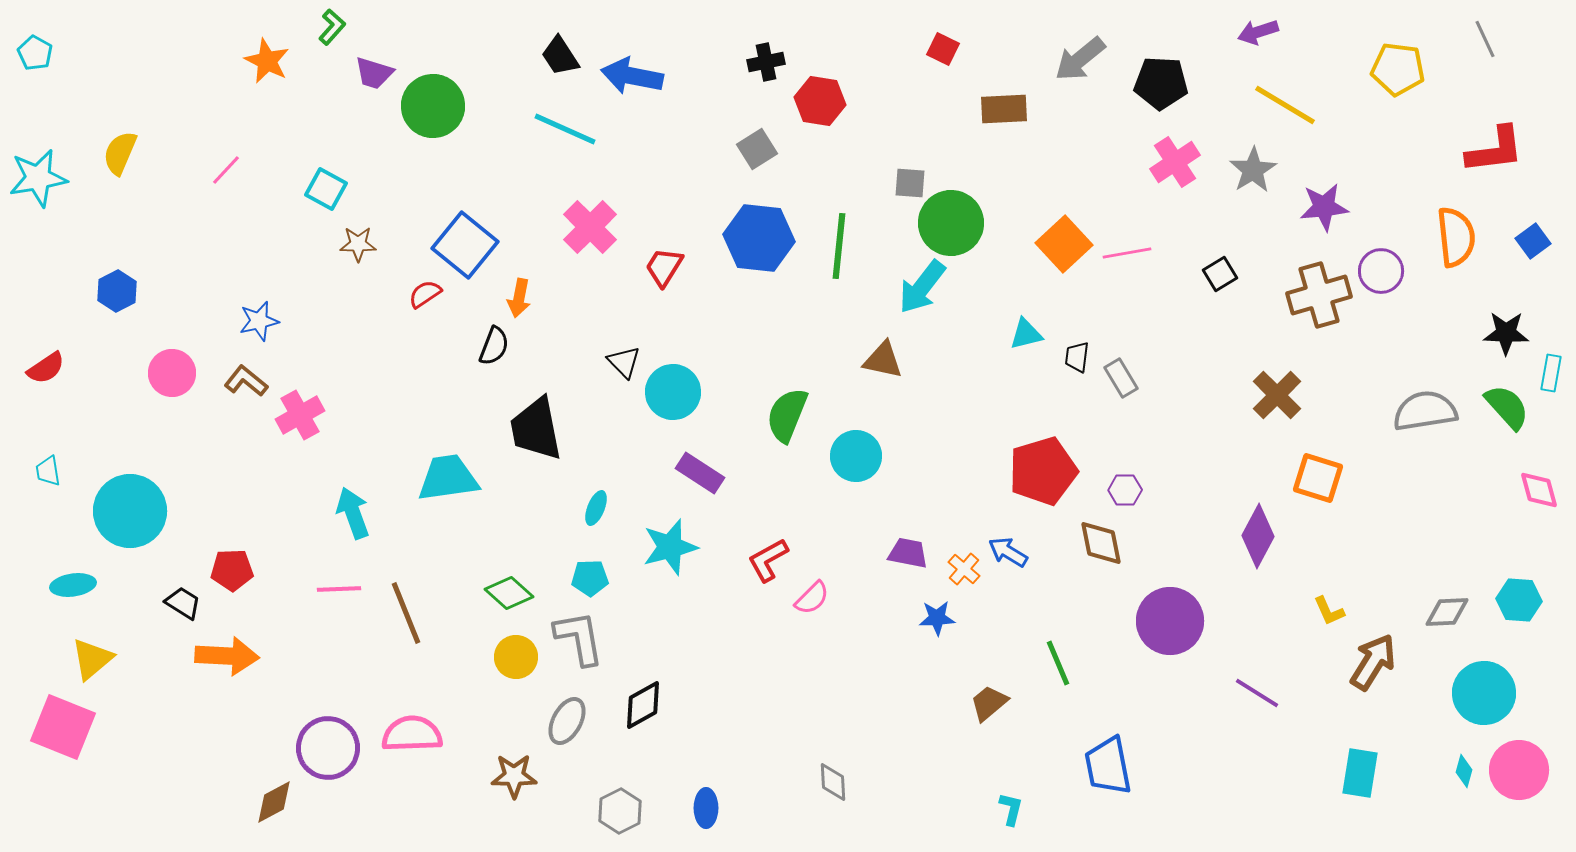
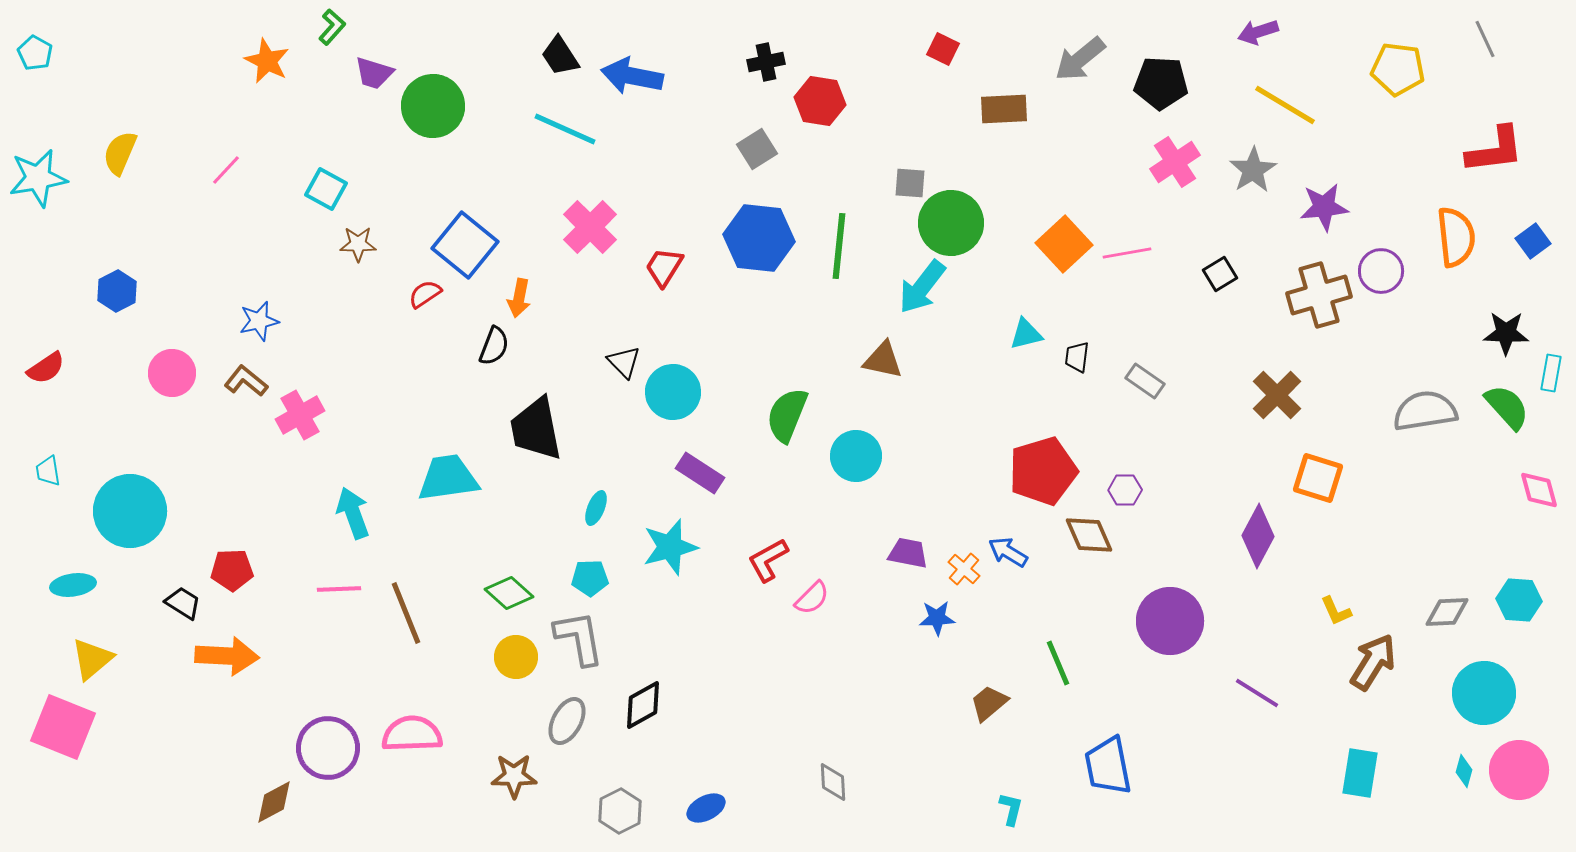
gray rectangle at (1121, 378): moved 24 px right, 3 px down; rotated 24 degrees counterclockwise
brown diamond at (1101, 543): moved 12 px left, 8 px up; rotated 12 degrees counterclockwise
yellow L-shape at (1329, 611): moved 7 px right
blue ellipse at (706, 808): rotated 63 degrees clockwise
